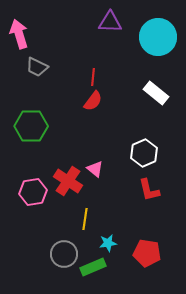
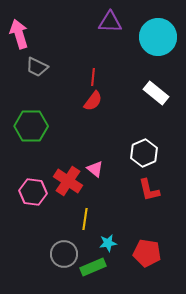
pink hexagon: rotated 16 degrees clockwise
